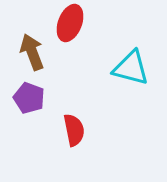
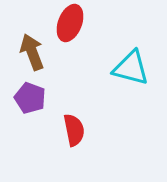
purple pentagon: moved 1 px right
